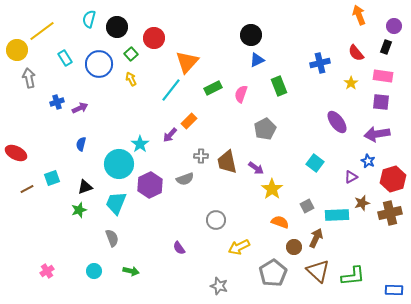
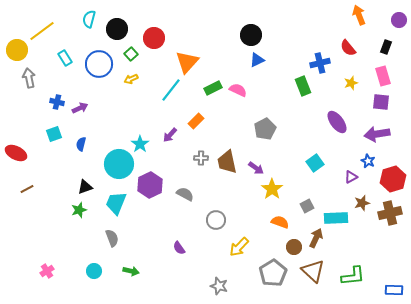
purple circle at (394, 26): moved 5 px right, 6 px up
black circle at (117, 27): moved 2 px down
red semicircle at (356, 53): moved 8 px left, 5 px up
pink rectangle at (383, 76): rotated 66 degrees clockwise
yellow arrow at (131, 79): rotated 88 degrees counterclockwise
yellow star at (351, 83): rotated 16 degrees clockwise
green rectangle at (279, 86): moved 24 px right
pink semicircle at (241, 94): moved 3 px left, 4 px up; rotated 96 degrees clockwise
blue cross at (57, 102): rotated 32 degrees clockwise
orange rectangle at (189, 121): moved 7 px right
gray cross at (201, 156): moved 2 px down
cyan square at (315, 163): rotated 18 degrees clockwise
cyan square at (52, 178): moved 2 px right, 44 px up
gray semicircle at (185, 179): moved 15 px down; rotated 132 degrees counterclockwise
cyan rectangle at (337, 215): moved 1 px left, 3 px down
yellow arrow at (239, 247): rotated 20 degrees counterclockwise
brown triangle at (318, 271): moved 5 px left
